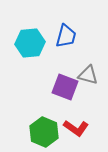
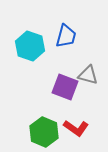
cyan hexagon: moved 3 px down; rotated 24 degrees clockwise
